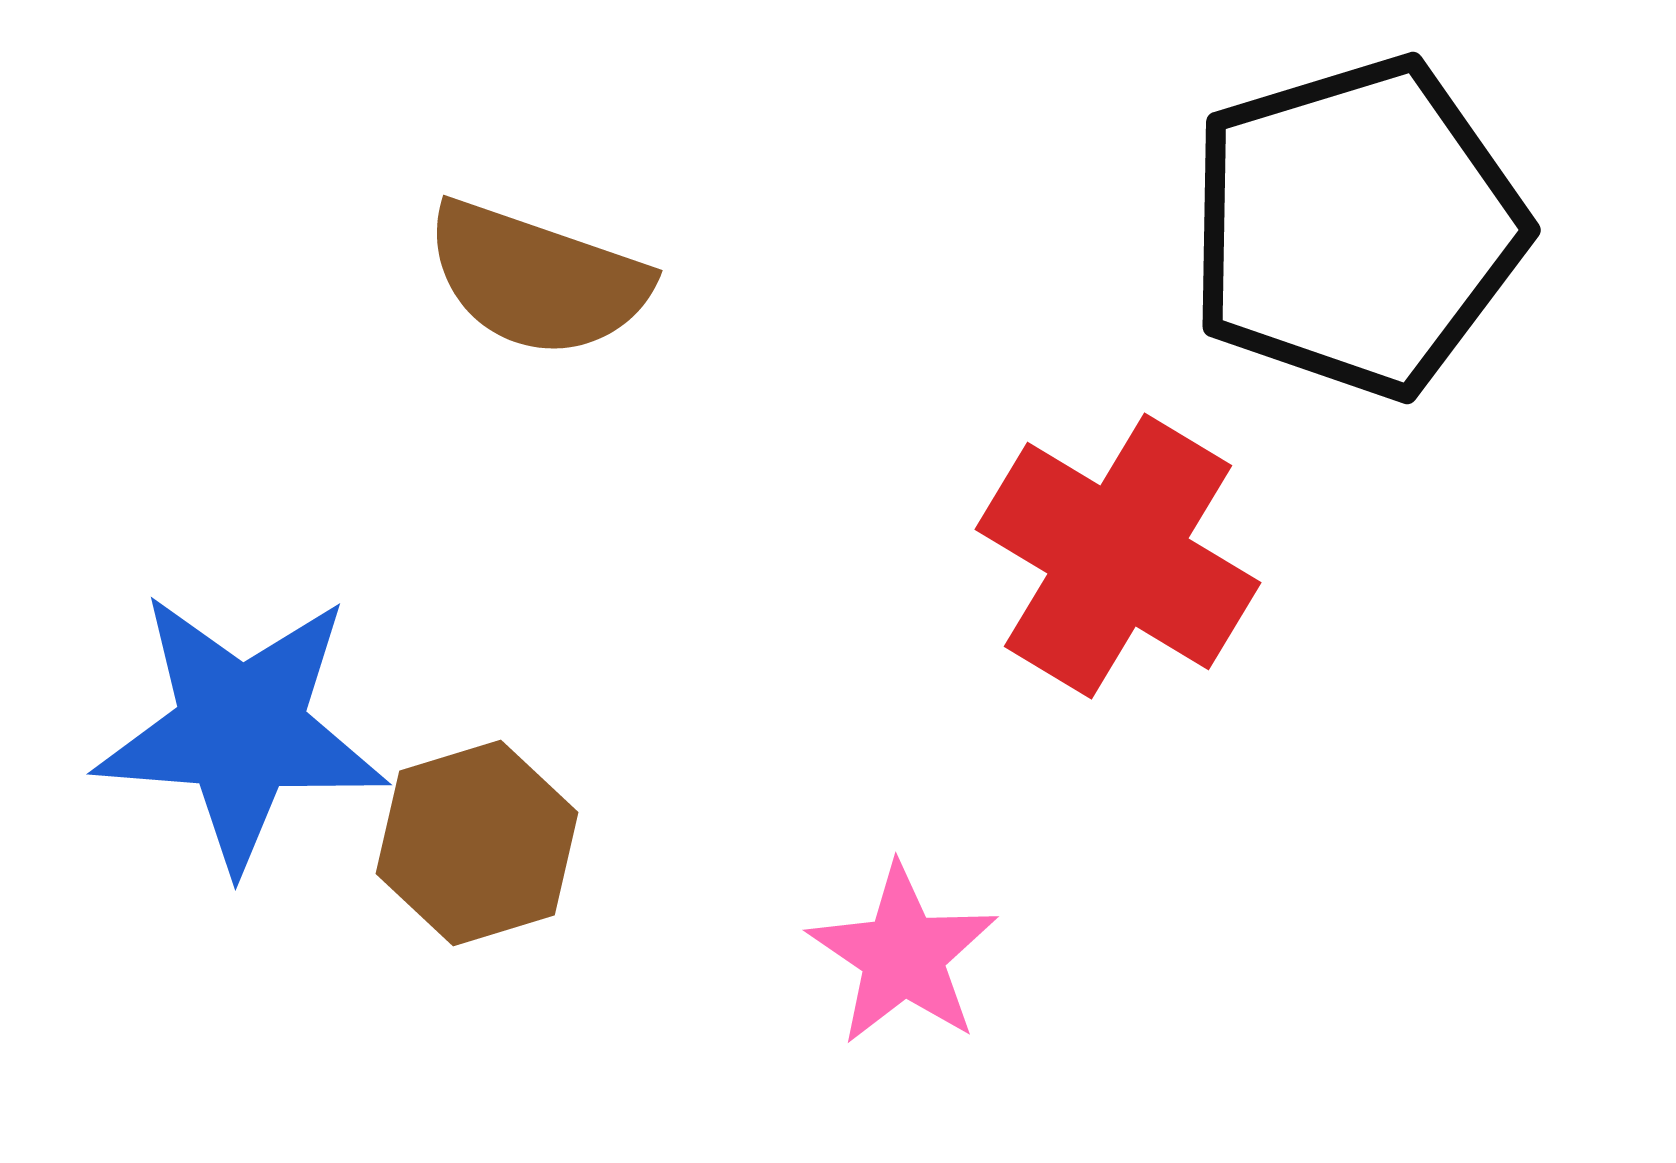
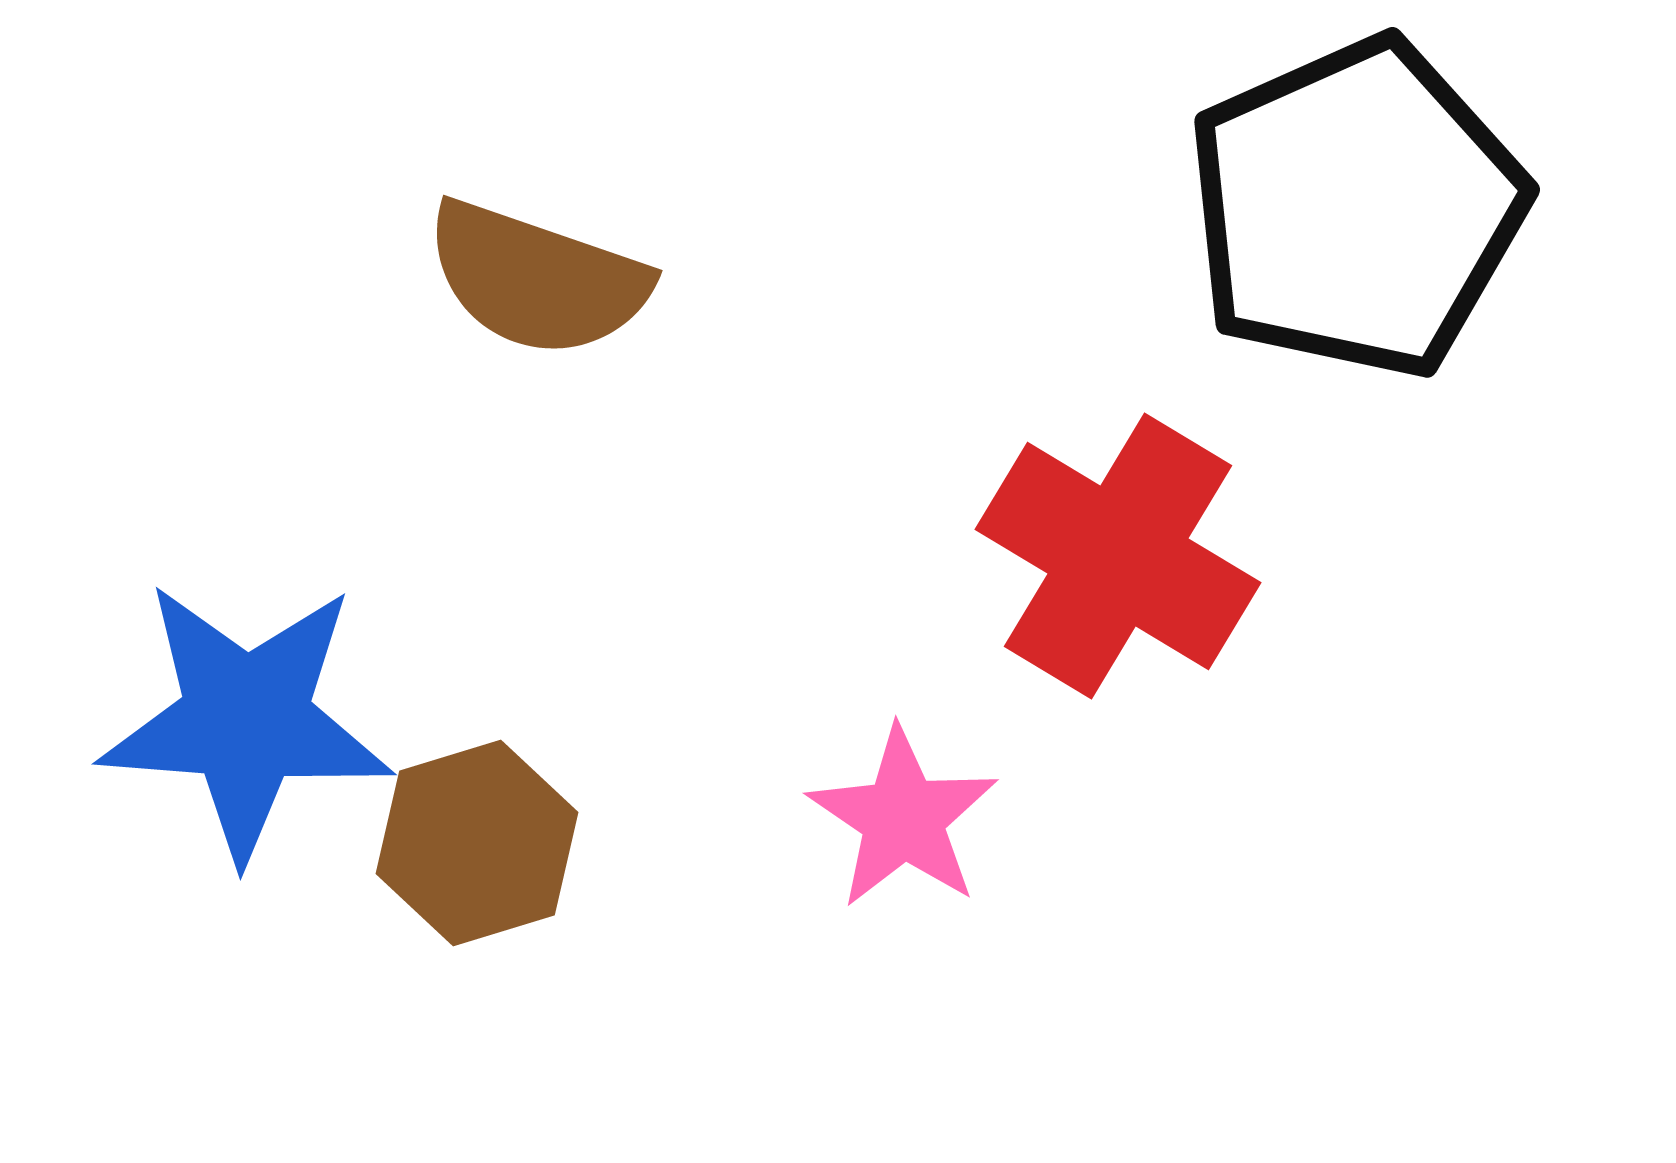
black pentagon: moved 19 px up; rotated 7 degrees counterclockwise
blue star: moved 5 px right, 10 px up
pink star: moved 137 px up
